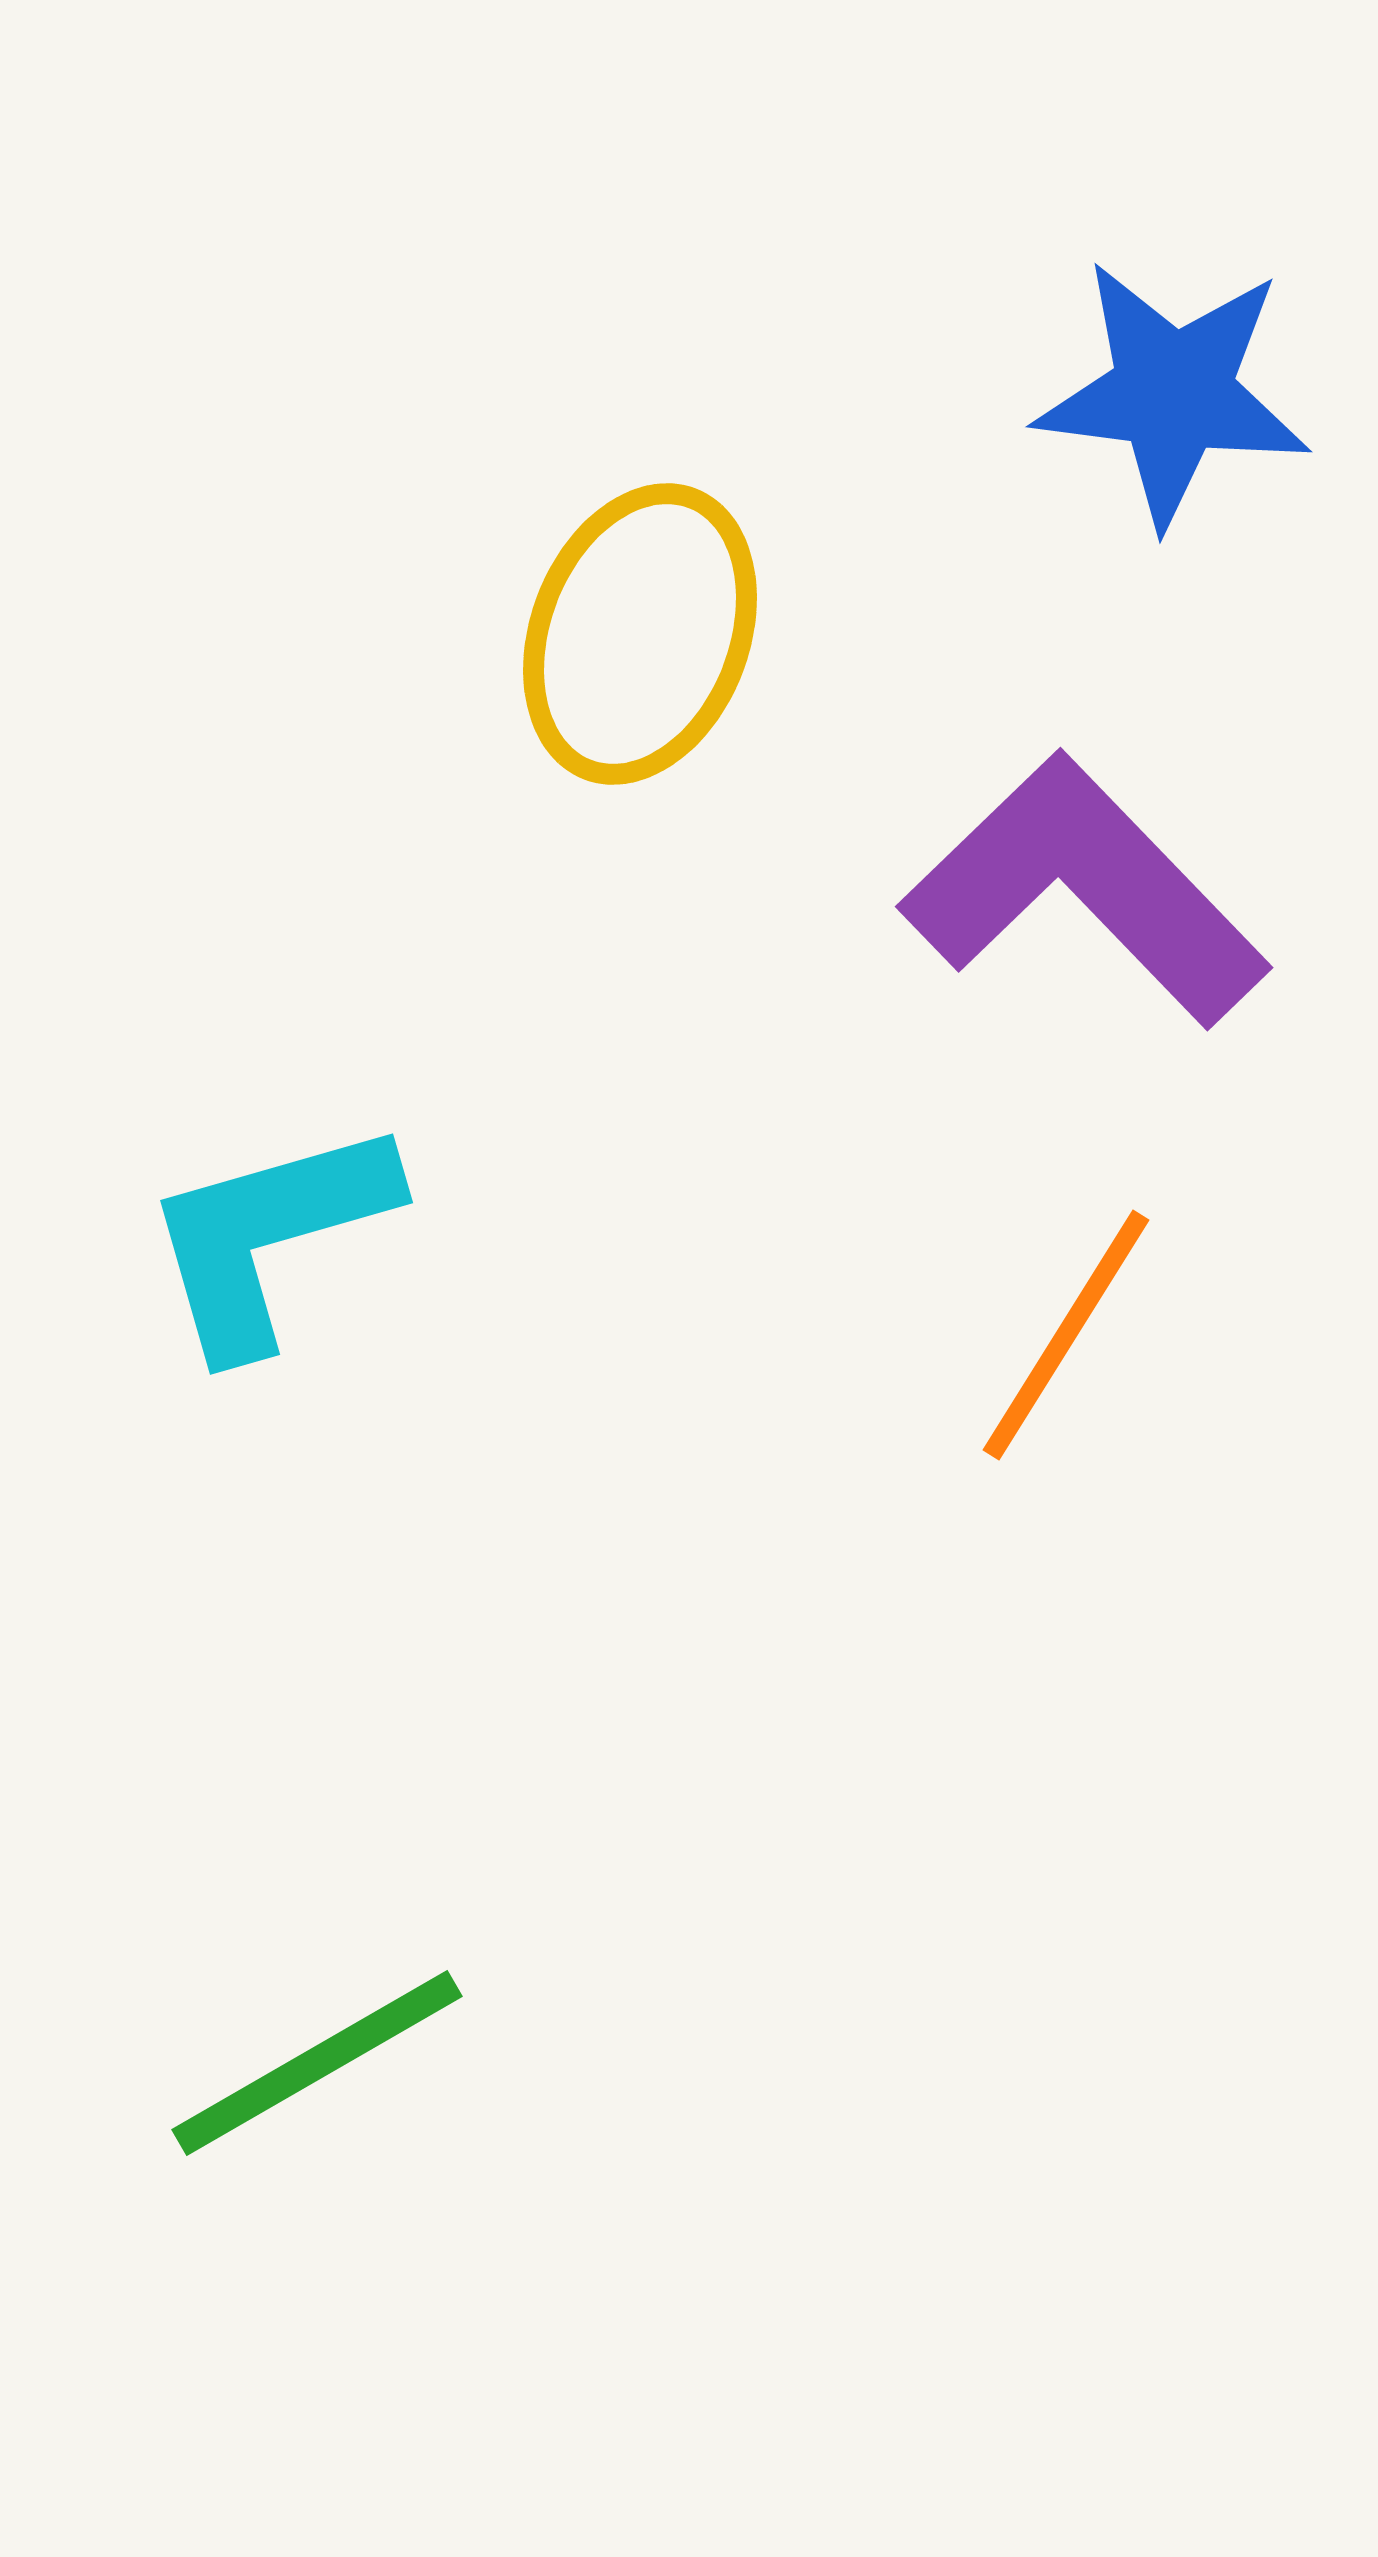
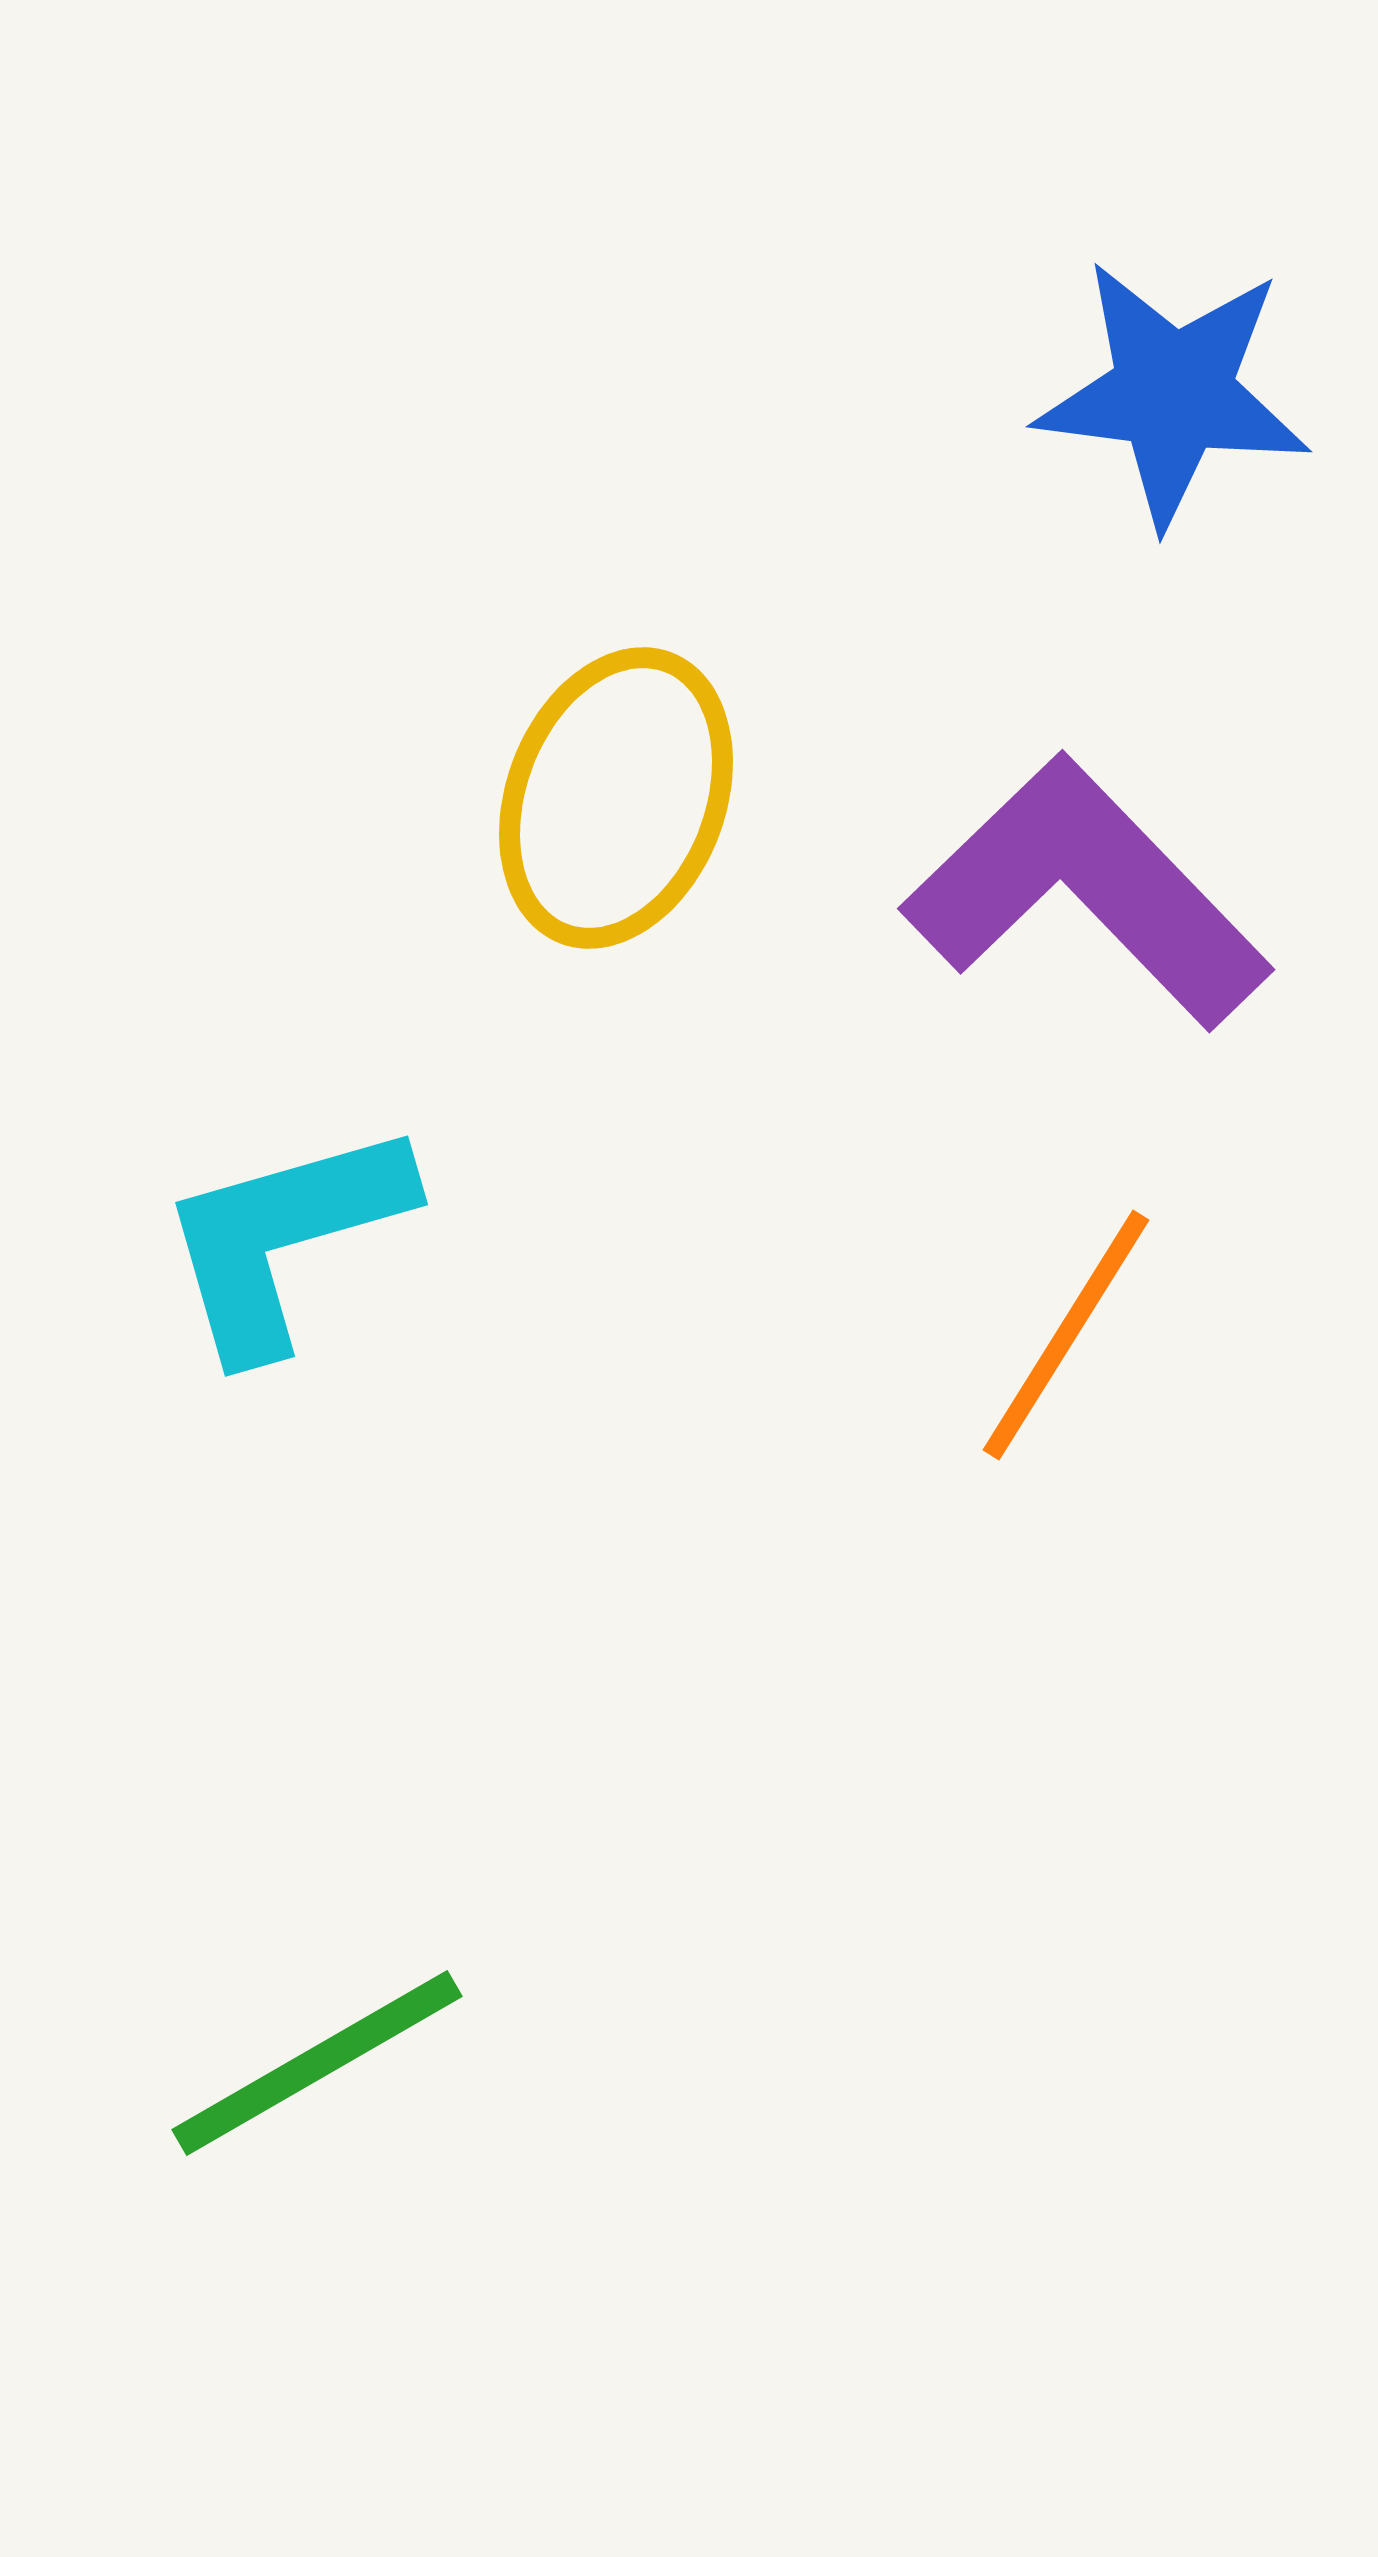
yellow ellipse: moved 24 px left, 164 px down
purple L-shape: moved 2 px right, 2 px down
cyan L-shape: moved 15 px right, 2 px down
